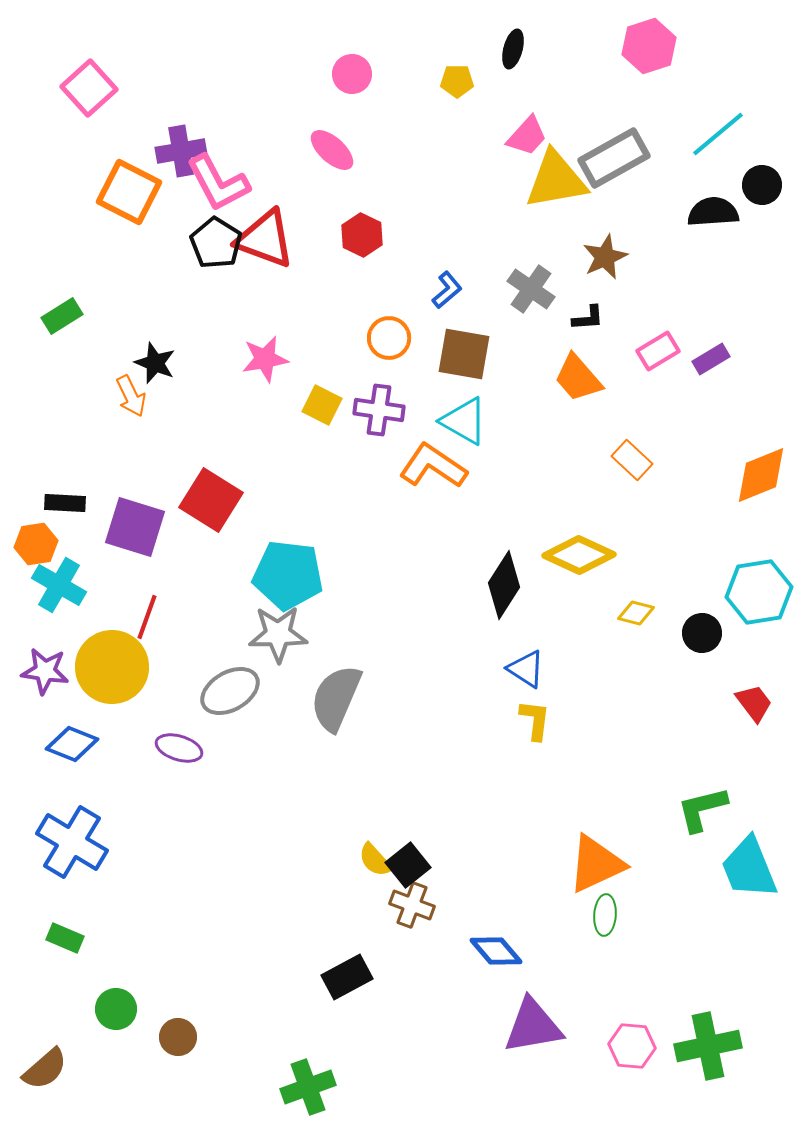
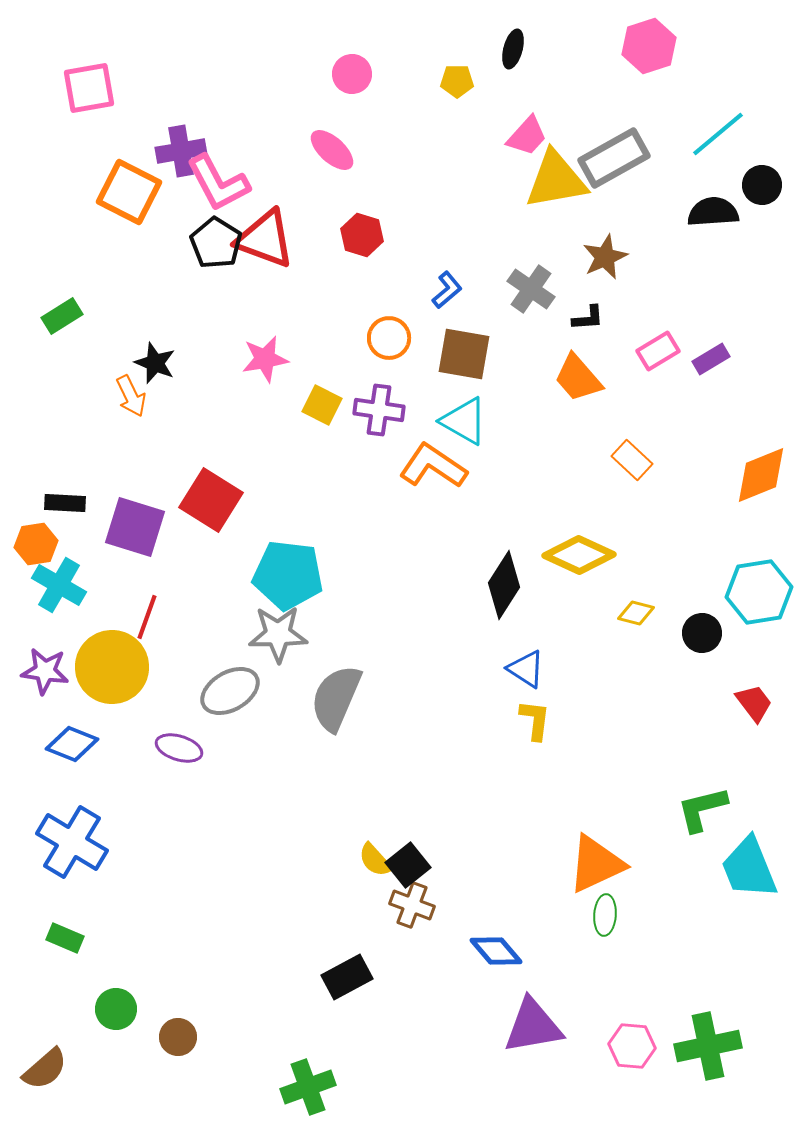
pink square at (89, 88): rotated 32 degrees clockwise
red hexagon at (362, 235): rotated 9 degrees counterclockwise
